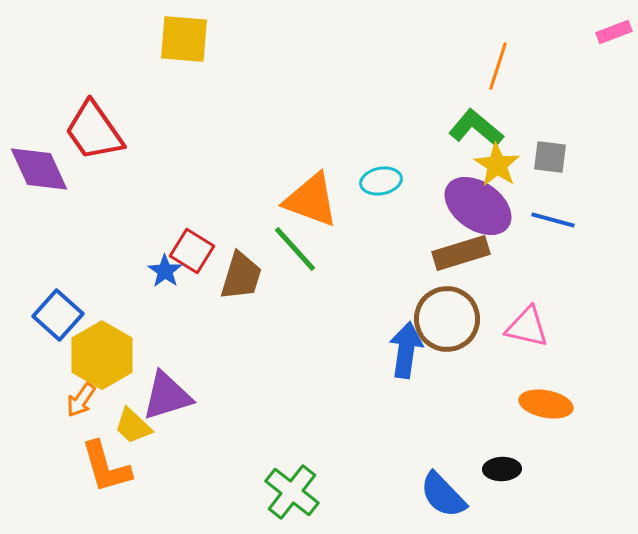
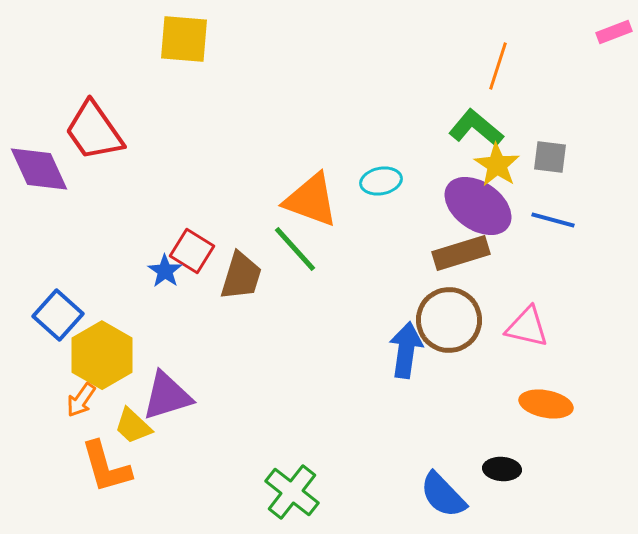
brown circle: moved 2 px right, 1 px down
black ellipse: rotated 6 degrees clockwise
